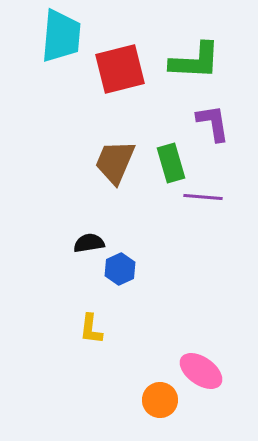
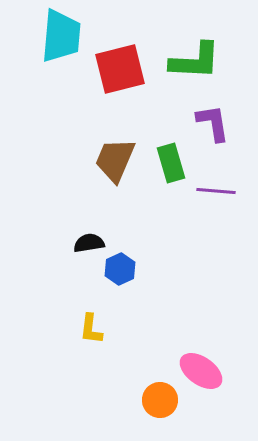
brown trapezoid: moved 2 px up
purple line: moved 13 px right, 6 px up
